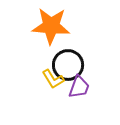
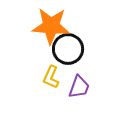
black circle: moved 16 px up
yellow L-shape: moved 2 px left, 2 px up; rotated 55 degrees clockwise
